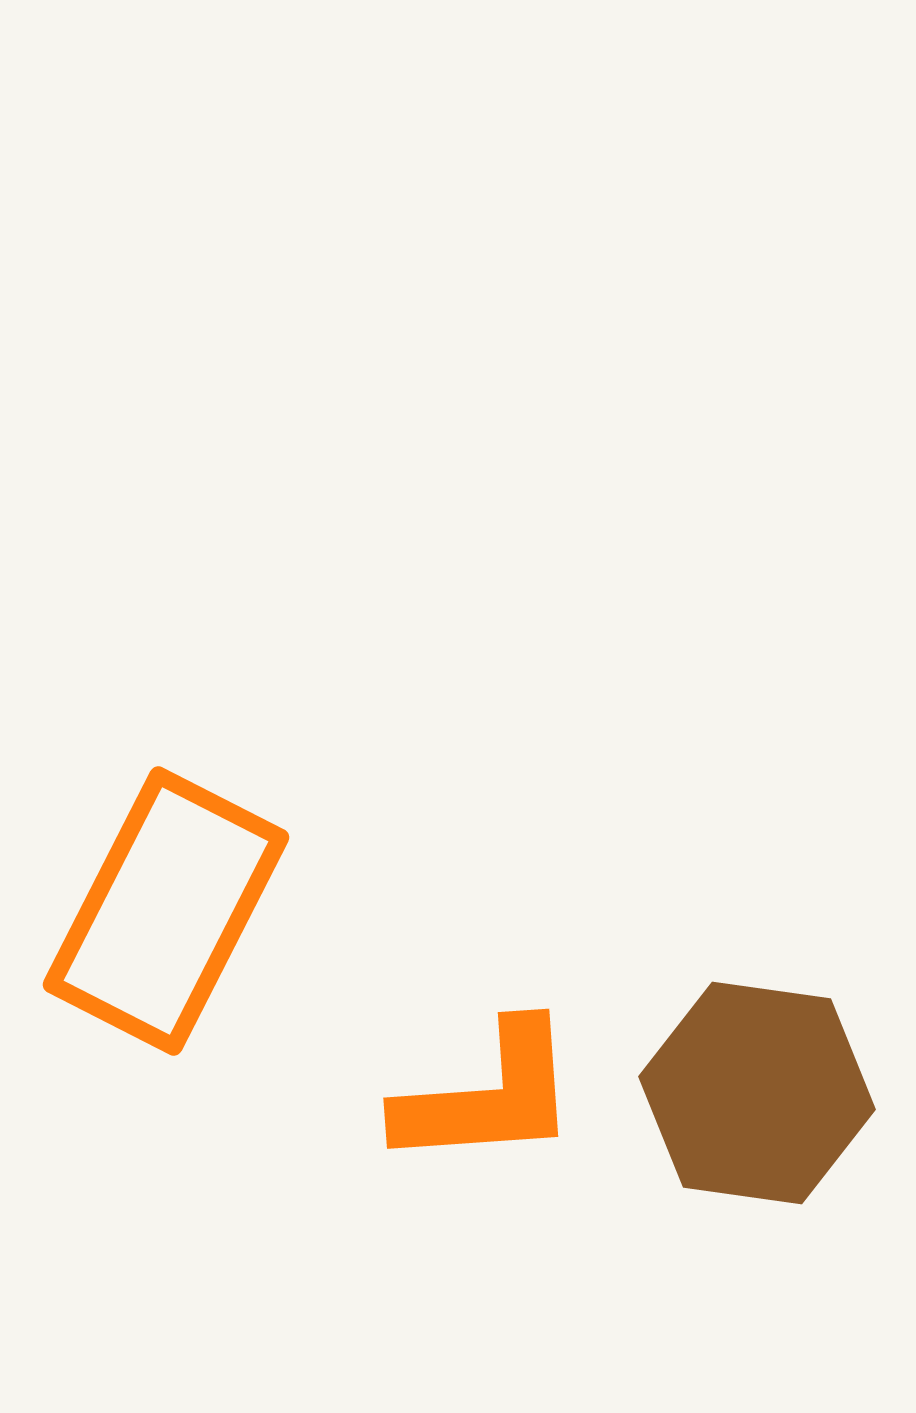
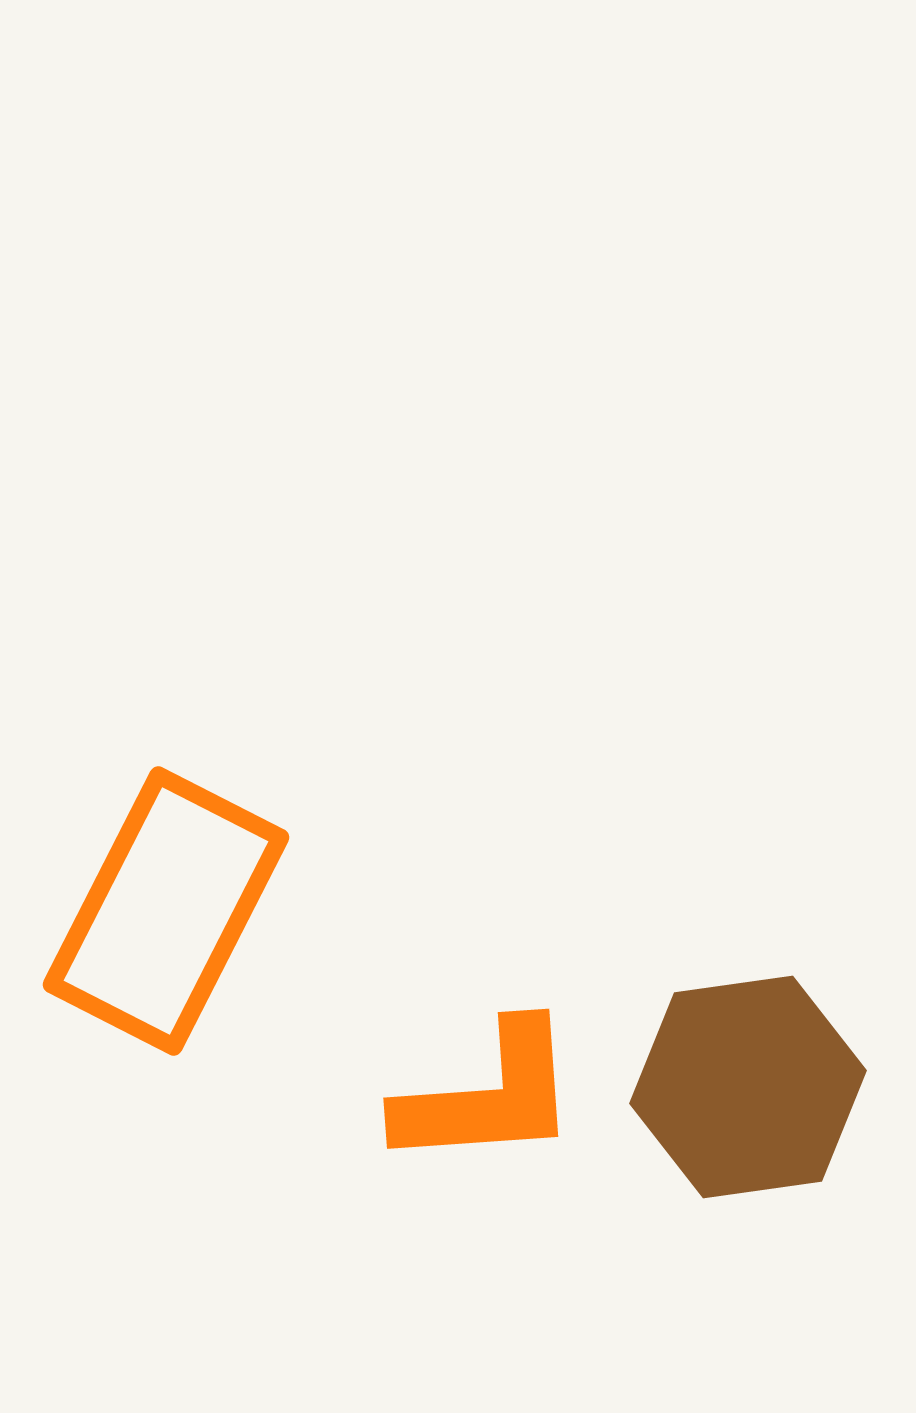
brown hexagon: moved 9 px left, 6 px up; rotated 16 degrees counterclockwise
